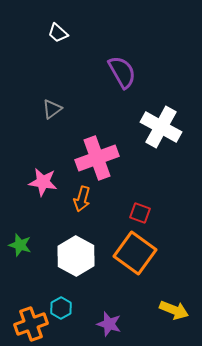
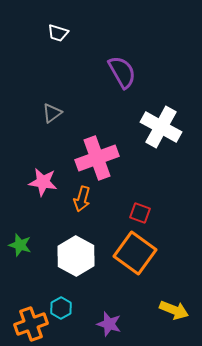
white trapezoid: rotated 25 degrees counterclockwise
gray triangle: moved 4 px down
